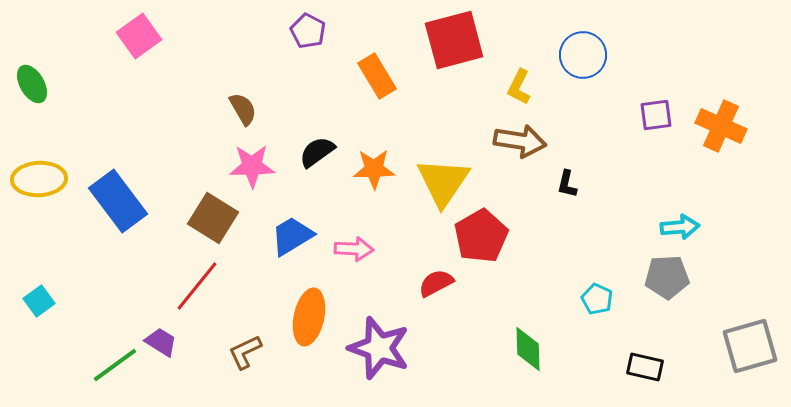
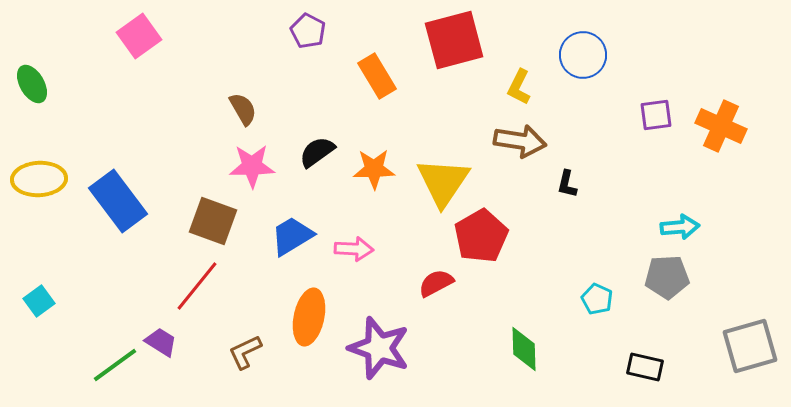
brown square: moved 3 px down; rotated 12 degrees counterclockwise
green diamond: moved 4 px left
